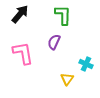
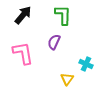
black arrow: moved 3 px right, 1 px down
